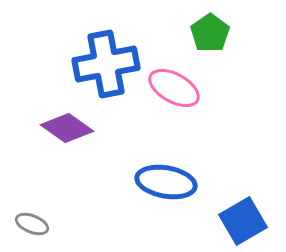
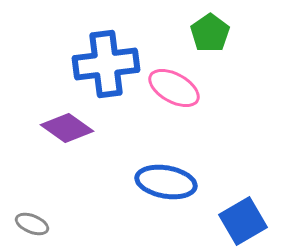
blue cross: rotated 4 degrees clockwise
